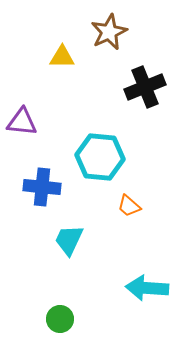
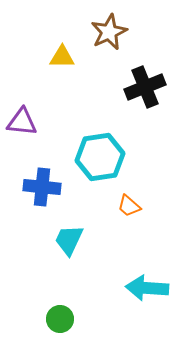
cyan hexagon: rotated 15 degrees counterclockwise
